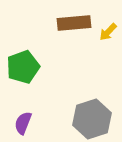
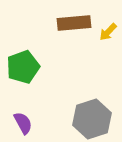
purple semicircle: rotated 130 degrees clockwise
